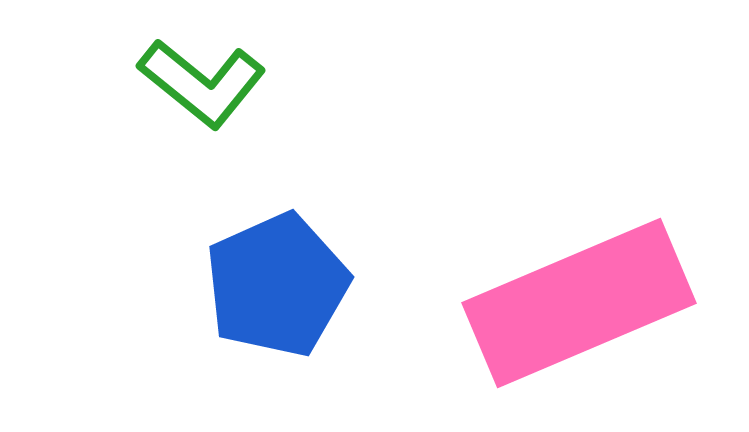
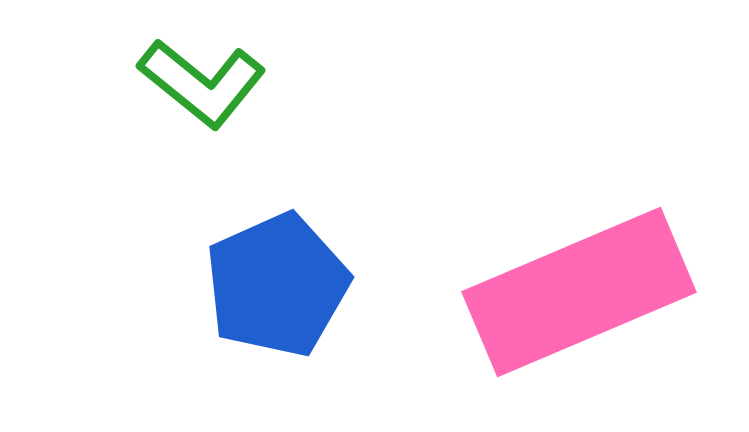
pink rectangle: moved 11 px up
